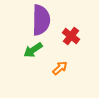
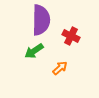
red cross: rotated 12 degrees counterclockwise
green arrow: moved 1 px right, 1 px down
